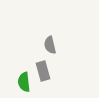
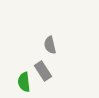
gray rectangle: rotated 18 degrees counterclockwise
